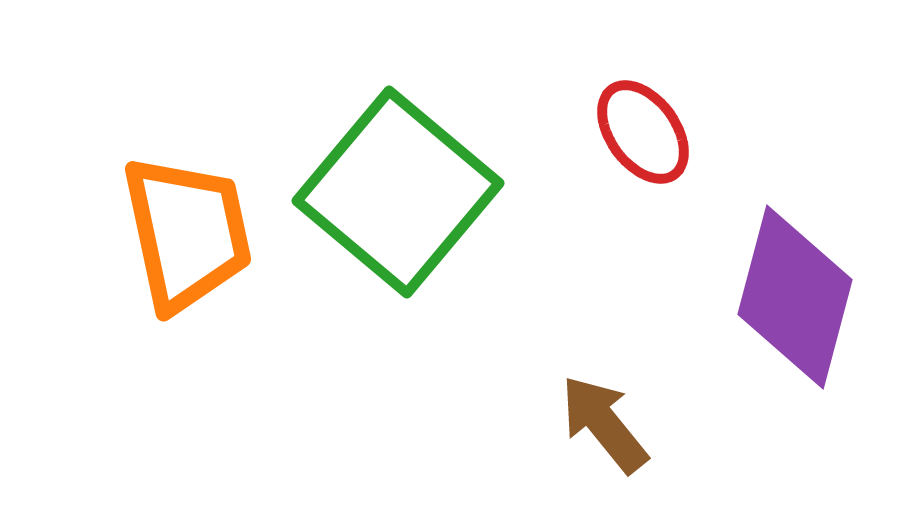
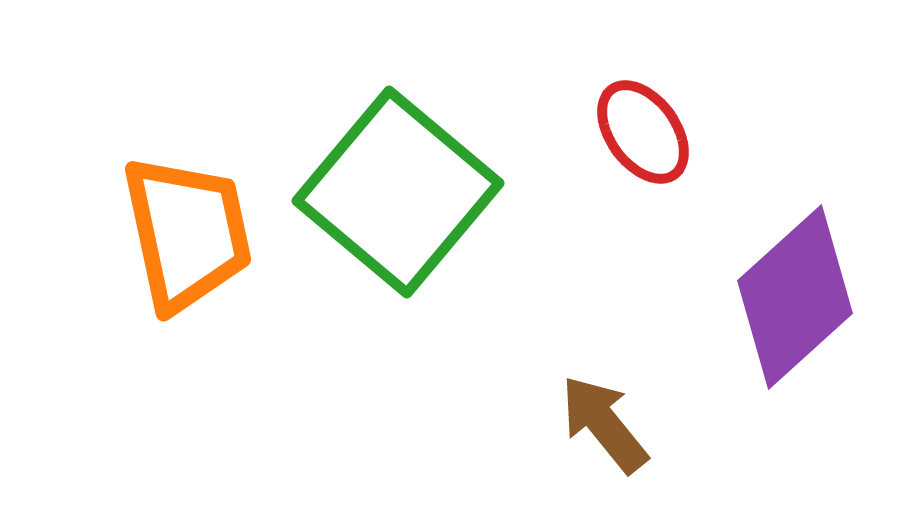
purple diamond: rotated 33 degrees clockwise
